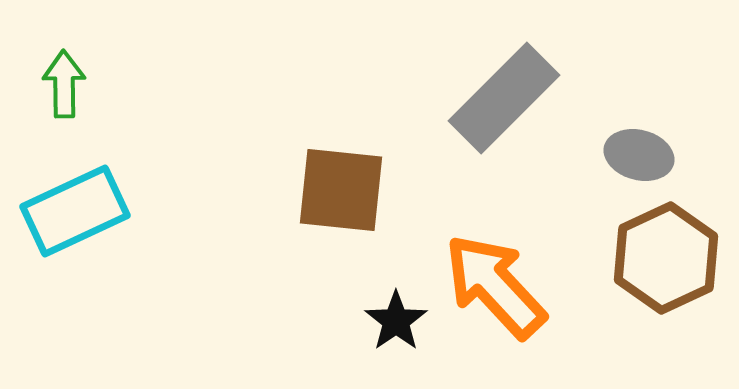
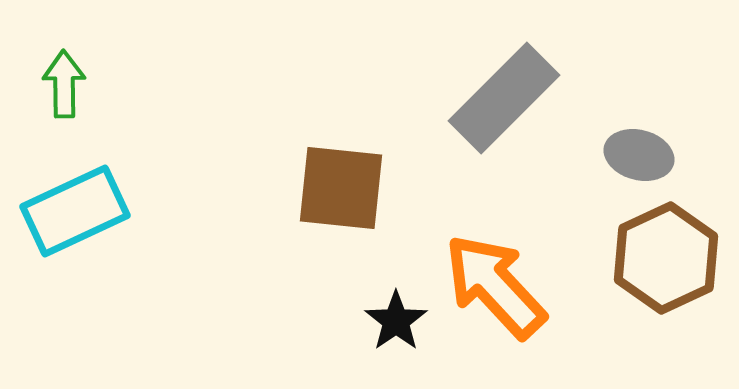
brown square: moved 2 px up
